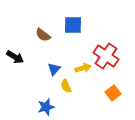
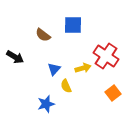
blue star: moved 3 px up
